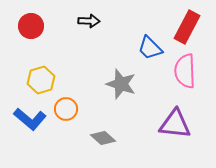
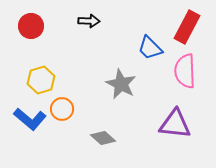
gray star: rotated 8 degrees clockwise
orange circle: moved 4 px left
